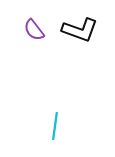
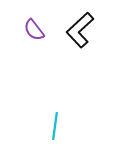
black L-shape: rotated 117 degrees clockwise
